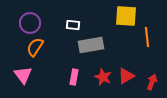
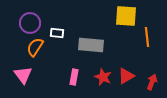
white rectangle: moved 16 px left, 8 px down
gray rectangle: rotated 15 degrees clockwise
